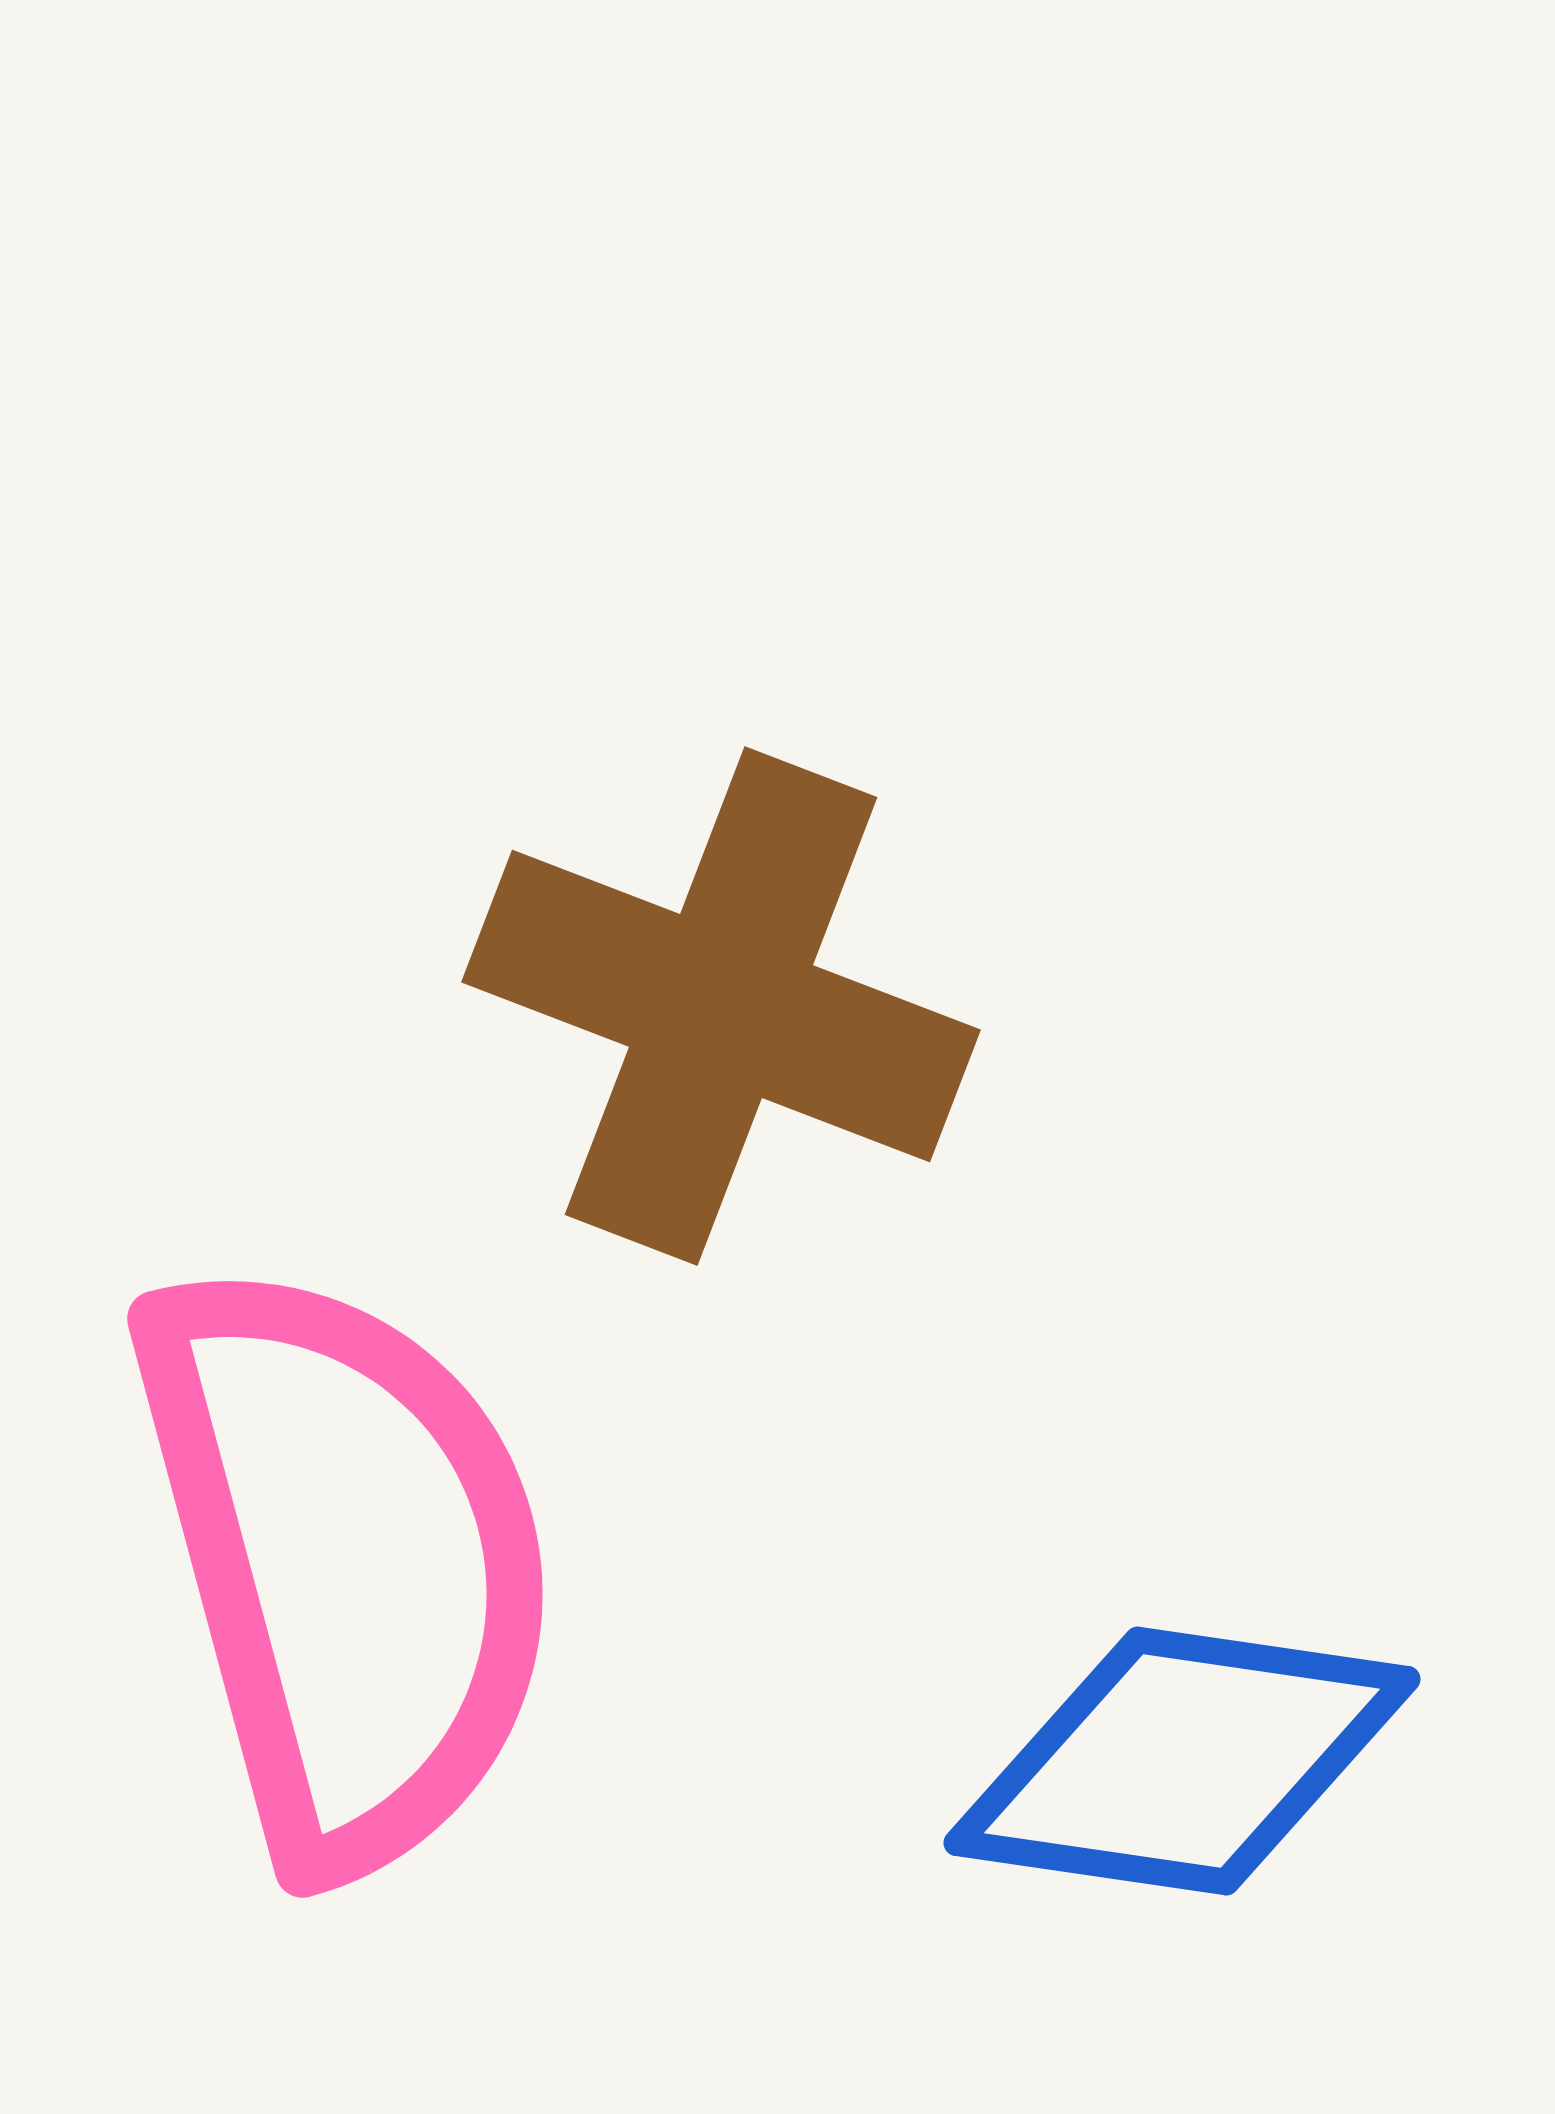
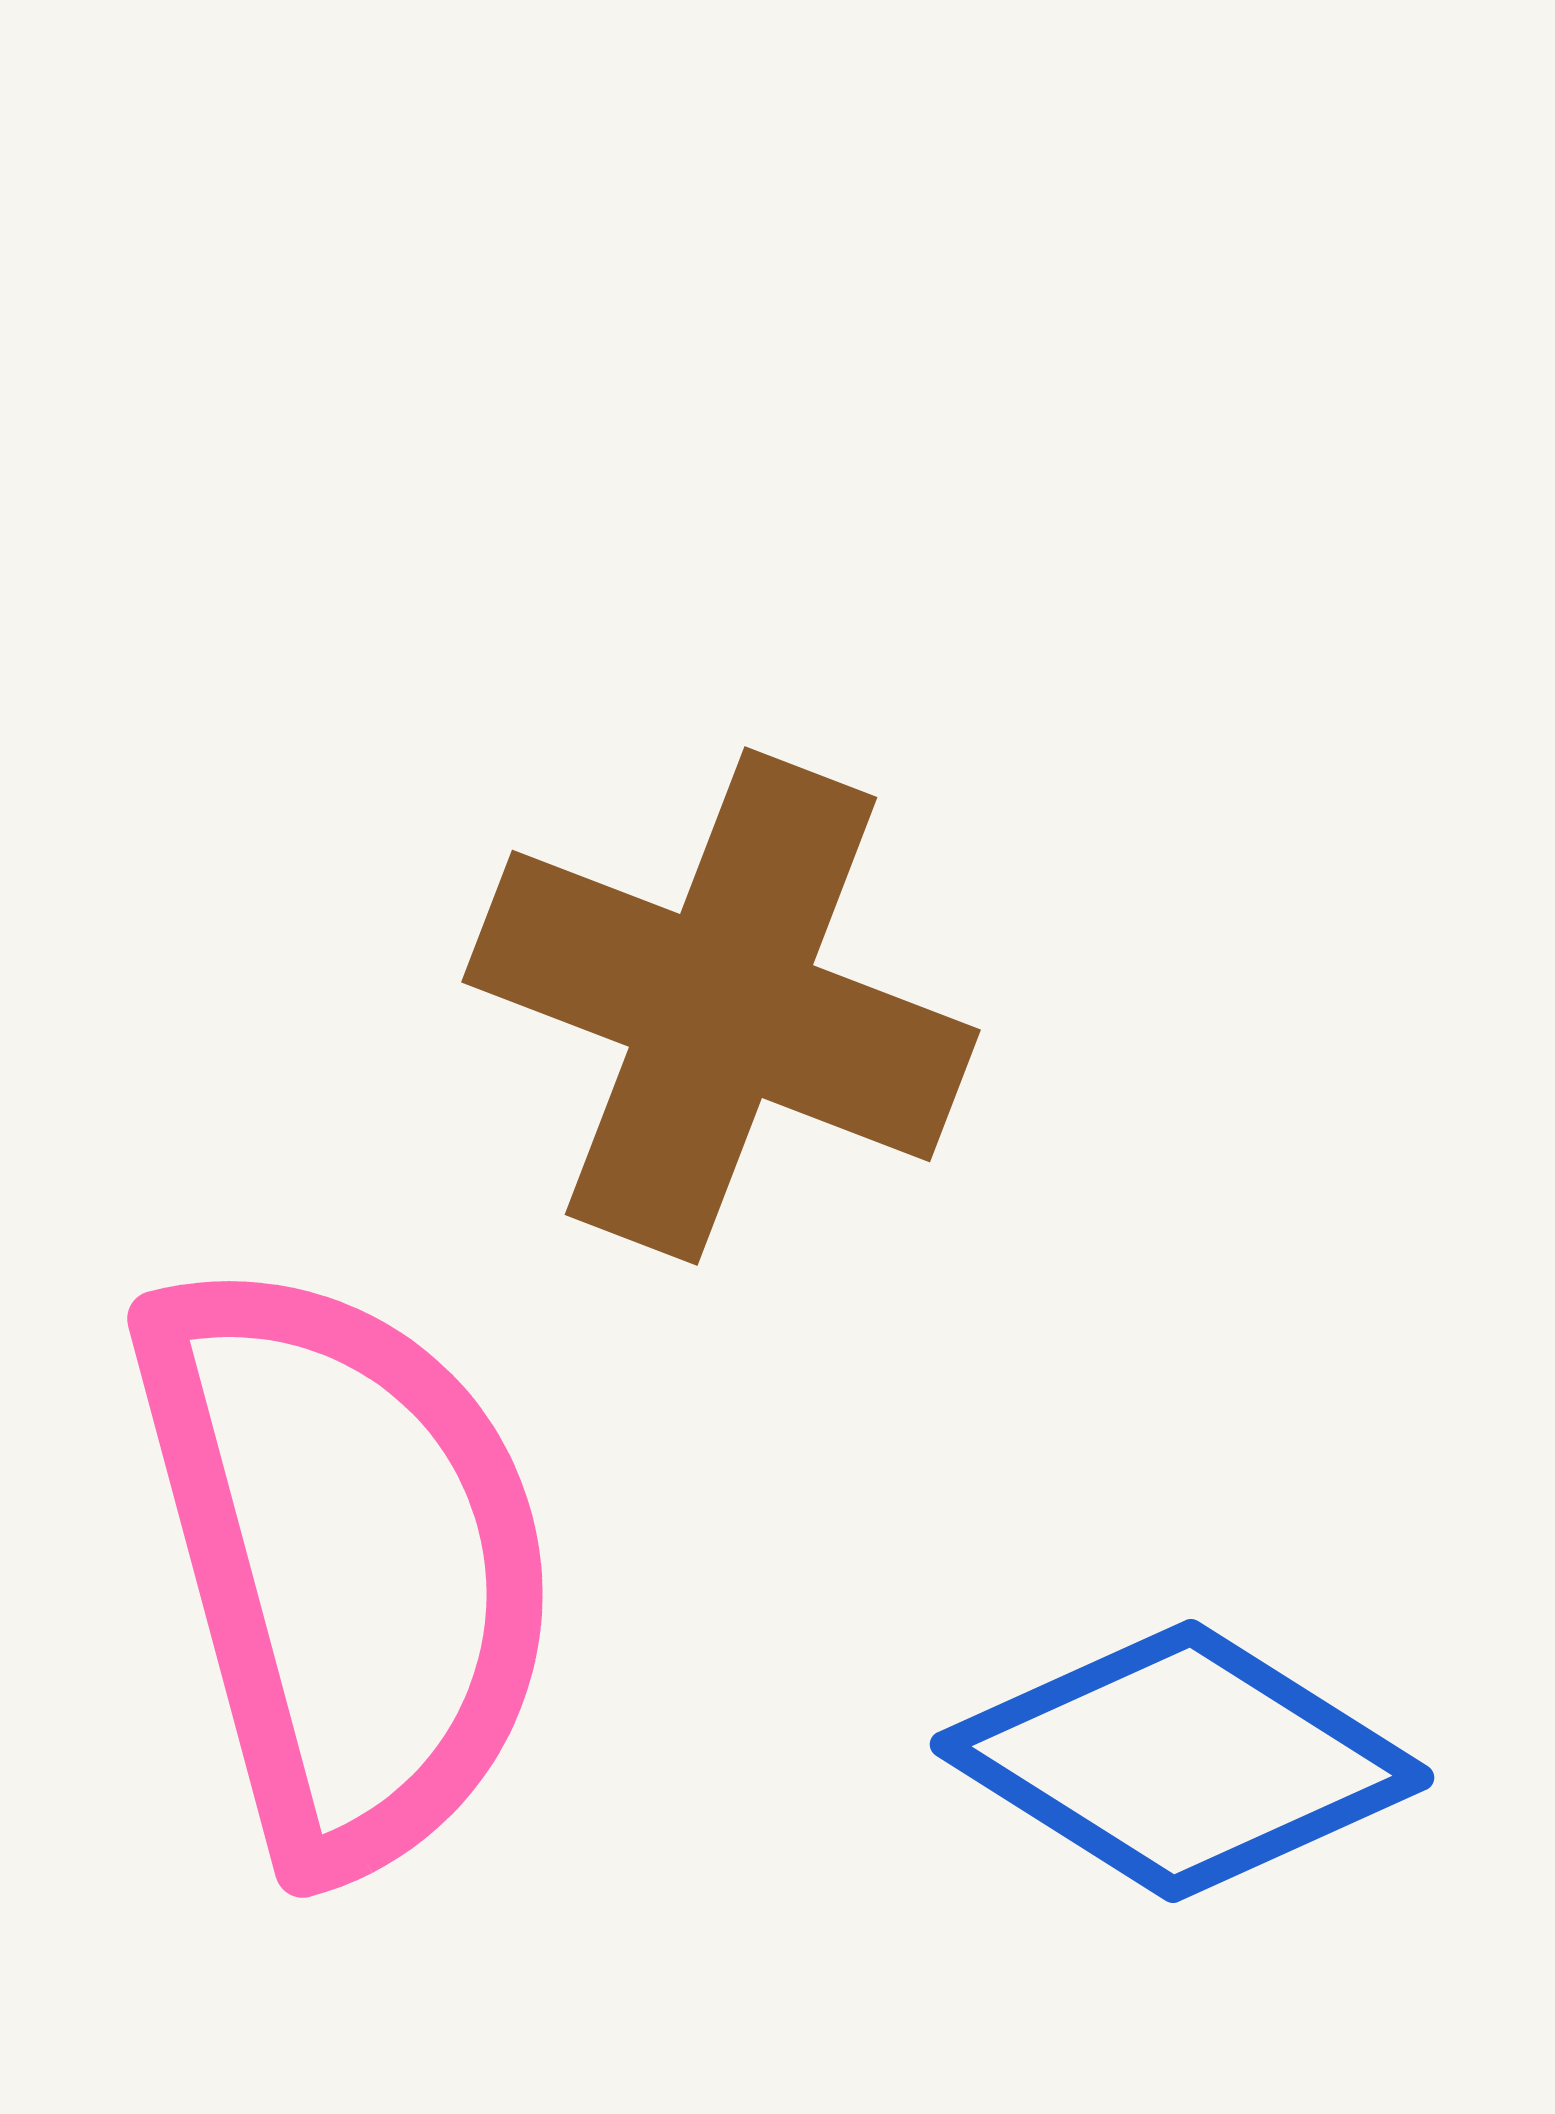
blue diamond: rotated 24 degrees clockwise
